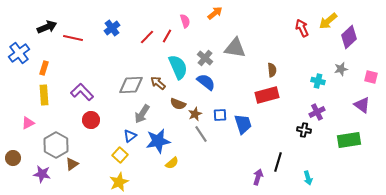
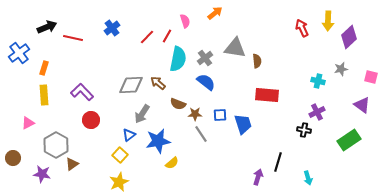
yellow arrow at (328, 21): rotated 48 degrees counterclockwise
gray cross at (205, 58): rotated 14 degrees clockwise
cyan semicircle at (178, 67): moved 8 px up; rotated 35 degrees clockwise
brown semicircle at (272, 70): moved 15 px left, 9 px up
red rectangle at (267, 95): rotated 20 degrees clockwise
brown star at (195, 114): rotated 24 degrees clockwise
blue triangle at (130, 136): moved 1 px left, 1 px up
green rectangle at (349, 140): rotated 25 degrees counterclockwise
